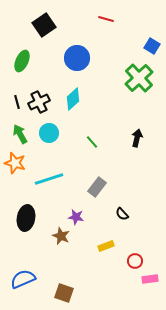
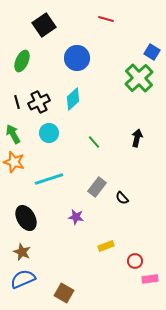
blue square: moved 6 px down
green arrow: moved 7 px left
green line: moved 2 px right
orange star: moved 1 px left, 1 px up
black semicircle: moved 16 px up
black ellipse: rotated 40 degrees counterclockwise
brown star: moved 39 px left, 16 px down
brown square: rotated 12 degrees clockwise
